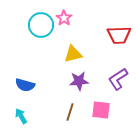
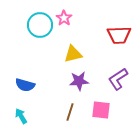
cyan circle: moved 1 px left
